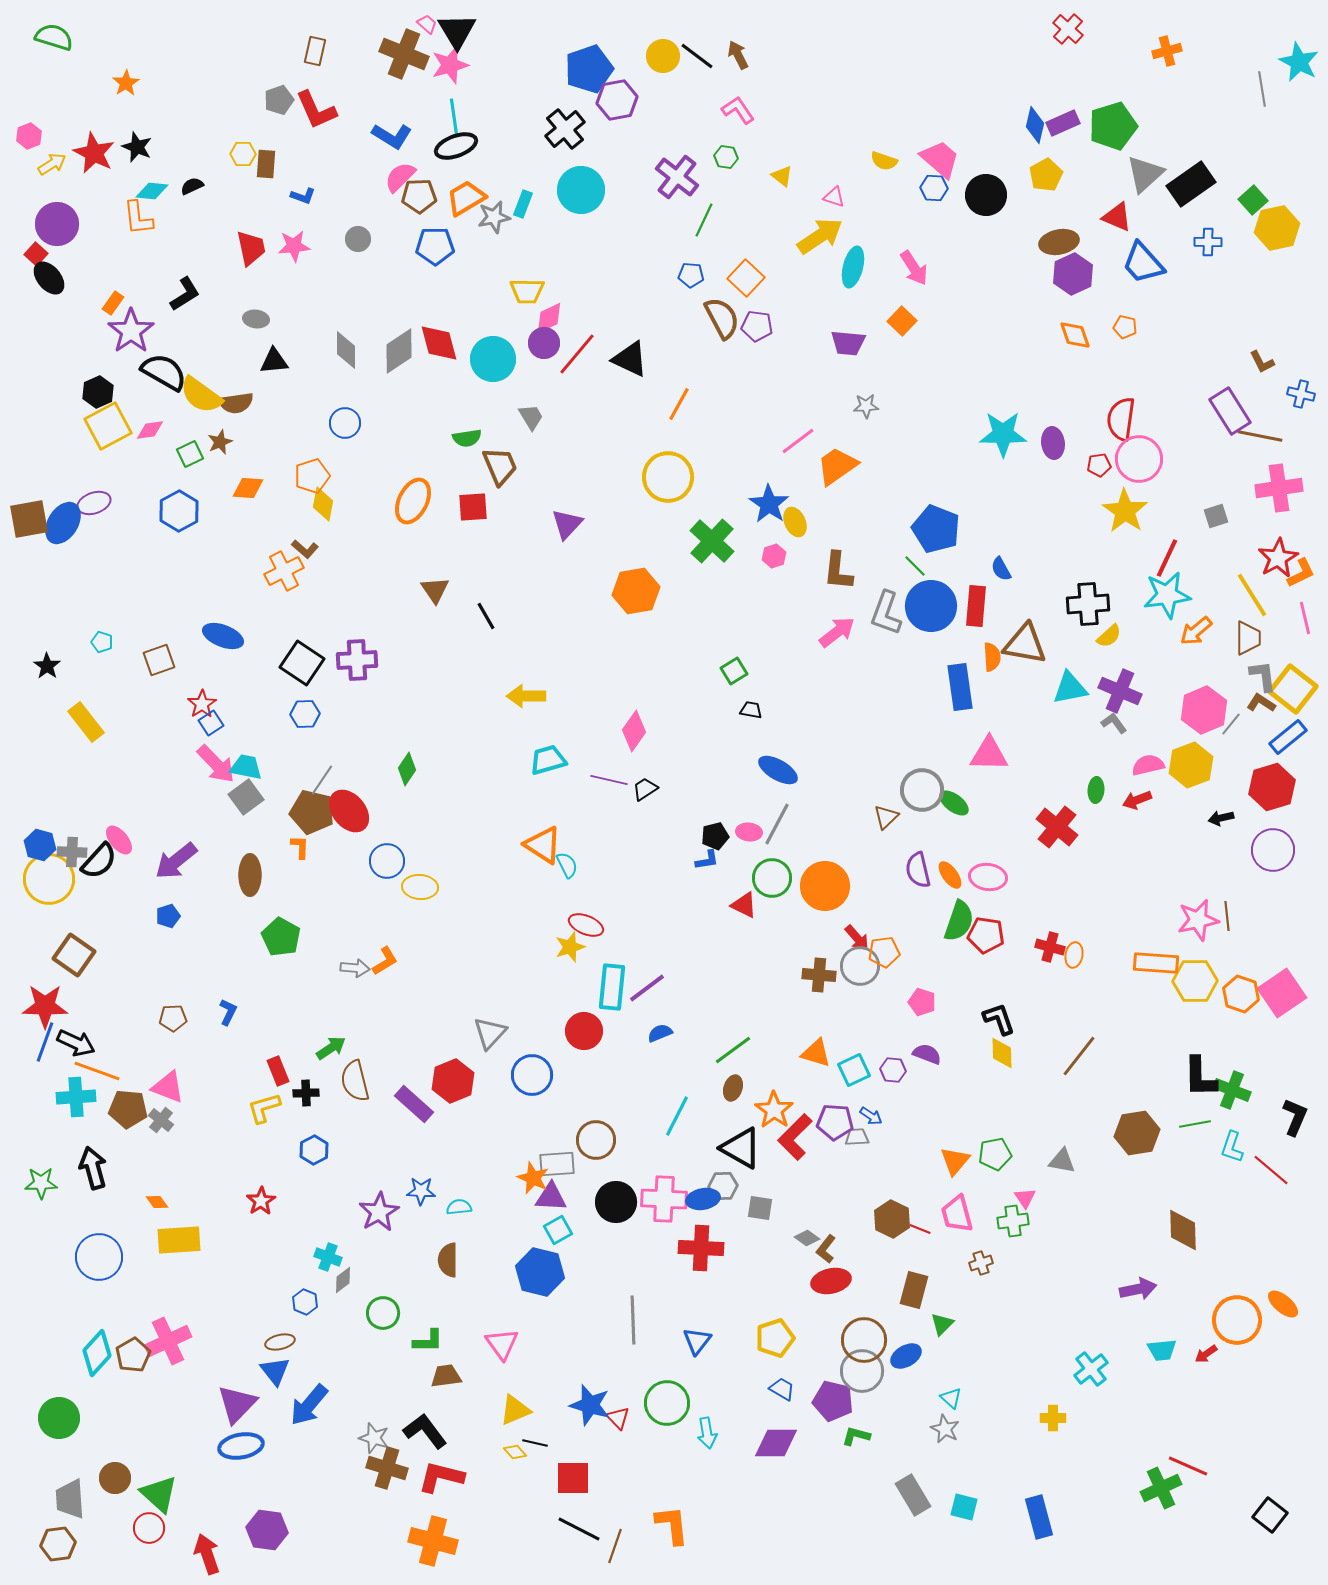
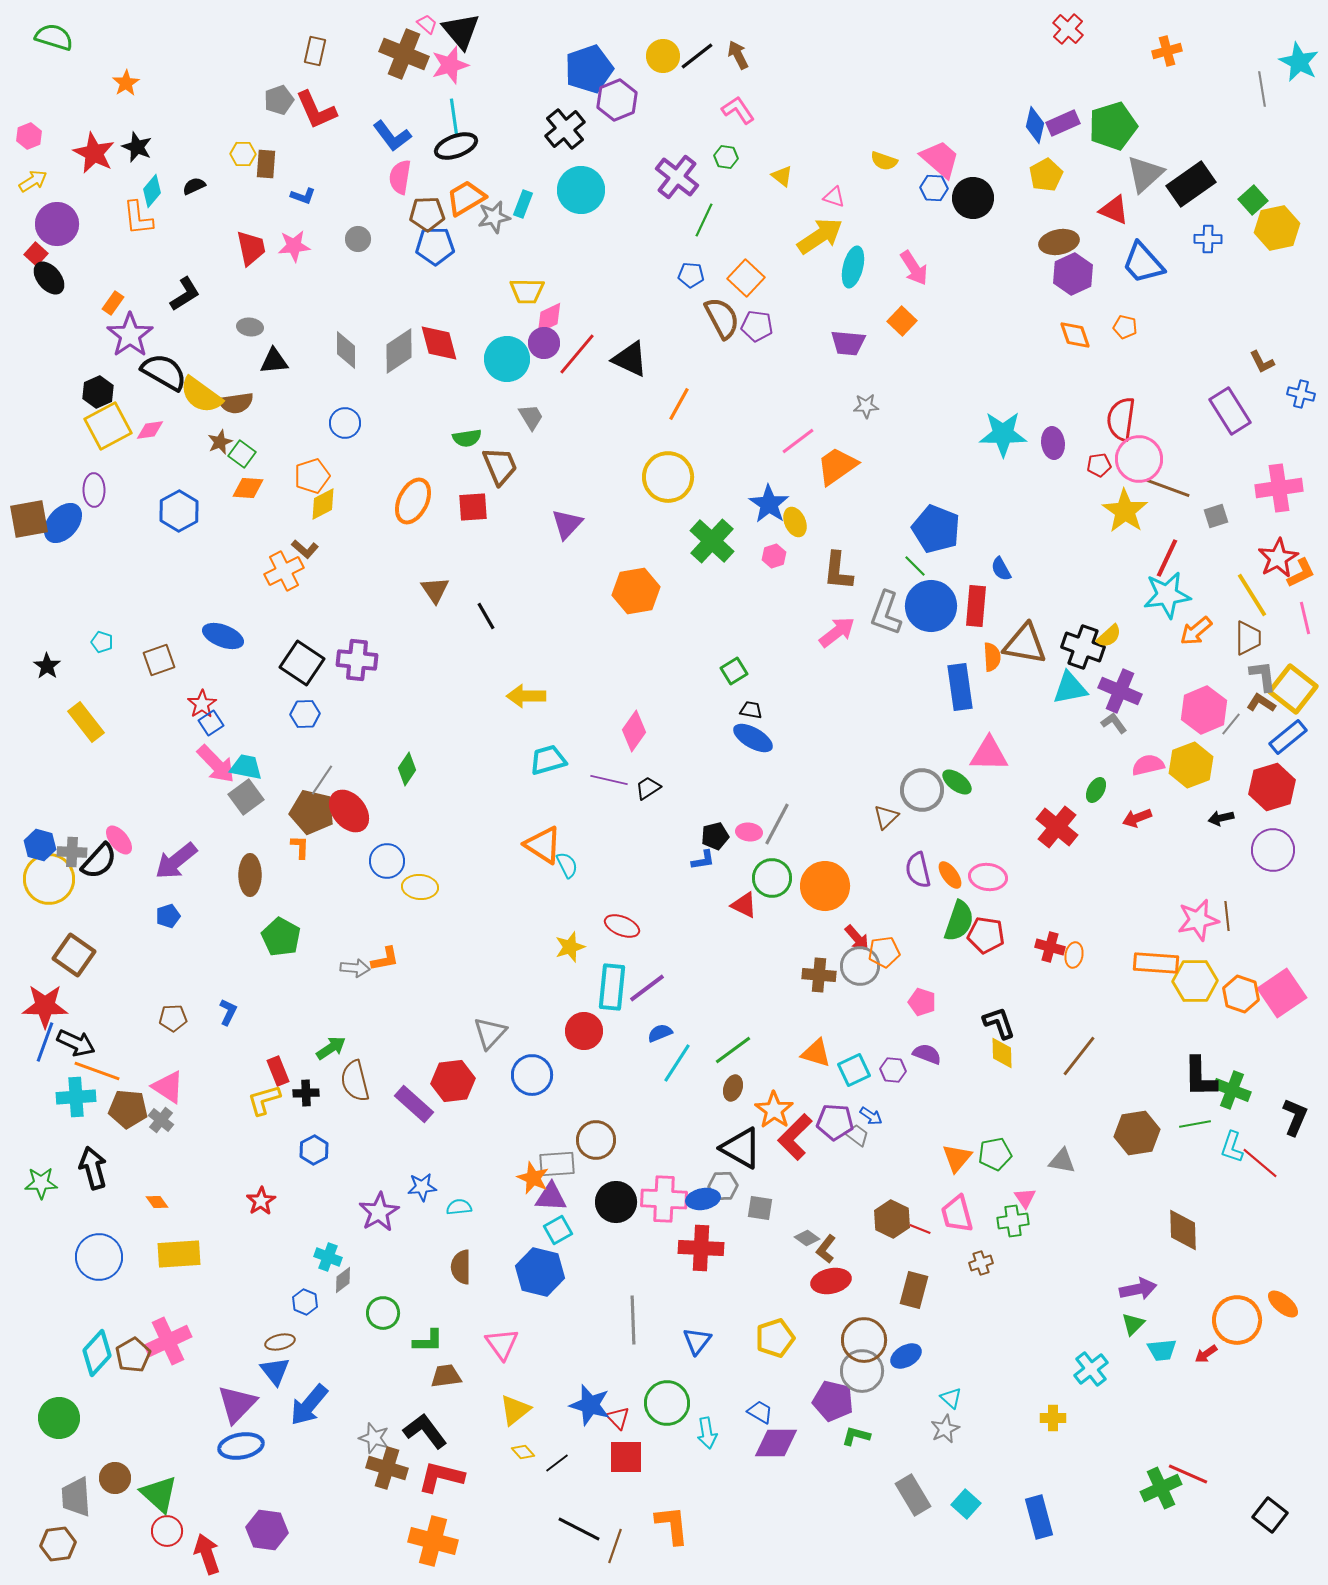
black triangle at (457, 31): moved 4 px right; rotated 9 degrees counterclockwise
black line at (697, 56): rotated 75 degrees counterclockwise
purple hexagon at (617, 100): rotated 12 degrees counterclockwise
blue L-shape at (392, 136): rotated 21 degrees clockwise
yellow arrow at (52, 164): moved 19 px left, 17 px down
pink semicircle at (400, 177): rotated 36 degrees counterclockwise
black semicircle at (192, 186): moved 2 px right
cyan diamond at (152, 191): rotated 56 degrees counterclockwise
black circle at (986, 195): moved 13 px left, 3 px down
brown pentagon at (419, 196): moved 8 px right, 18 px down
red triangle at (1117, 217): moved 3 px left, 7 px up
blue cross at (1208, 242): moved 3 px up
gray ellipse at (256, 319): moved 6 px left, 8 px down
purple star at (131, 331): moved 1 px left, 4 px down
cyan circle at (493, 359): moved 14 px right
brown line at (1260, 436): moved 92 px left, 52 px down; rotated 9 degrees clockwise
green square at (190, 454): moved 52 px right; rotated 28 degrees counterclockwise
purple ellipse at (94, 503): moved 13 px up; rotated 72 degrees counterclockwise
yellow diamond at (323, 504): rotated 52 degrees clockwise
blue ellipse at (63, 523): rotated 9 degrees clockwise
black cross at (1088, 604): moved 5 px left, 43 px down; rotated 24 degrees clockwise
purple cross at (357, 660): rotated 9 degrees clockwise
blue ellipse at (778, 770): moved 25 px left, 32 px up
black trapezoid at (645, 789): moved 3 px right, 1 px up
green ellipse at (1096, 790): rotated 25 degrees clockwise
red arrow at (1137, 800): moved 18 px down
green ellipse at (954, 803): moved 3 px right, 21 px up
blue L-shape at (707, 860): moved 4 px left
red ellipse at (586, 925): moved 36 px right, 1 px down
orange L-shape at (385, 961): moved 2 px up; rotated 20 degrees clockwise
black L-shape at (999, 1019): moved 4 px down
red hexagon at (453, 1081): rotated 15 degrees clockwise
pink triangle at (168, 1087): rotated 12 degrees clockwise
yellow L-shape at (264, 1108): moved 8 px up
cyan line at (677, 1116): moved 53 px up; rotated 6 degrees clockwise
gray trapezoid at (857, 1137): moved 2 px up; rotated 40 degrees clockwise
orange triangle at (955, 1161): moved 2 px right, 3 px up
red line at (1271, 1170): moved 11 px left, 7 px up
blue star at (421, 1191): moved 1 px right, 4 px up; rotated 8 degrees counterclockwise
yellow rectangle at (179, 1240): moved 14 px down
brown semicircle at (448, 1260): moved 13 px right, 7 px down
green triangle at (942, 1324): moved 191 px right
blue trapezoid at (782, 1389): moved 22 px left, 23 px down
yellow triangle at (515, 1410): rotated 16 degrees counterclockwise
gray star at (945, 1429): rotated 20 degrees clockwise
black line at (535, 1443): moved 22 px right, 20 px down; rotated 50 degrees counterclockwise
yellow diamond at (515, 1452): moved 8 px right
red line at (1188, 1466): moved 8 px down
red square at (573, 1478): moved 53 px right, 21 px up
gray trapezoid at (70, 1499): moved 6 px right, 2 px up
cyan square at (964, 1507): moved 2 px right, 3 px up; rotated 28 degrees clockwise
red circle at (149, 1528): moved 18 px right, 3 px down
